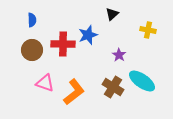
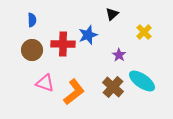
yellow cross: moved 4 px left, 2 px down; rotated 35 degrees clockwise
brown cross: rotated 10 degrees clockwise
